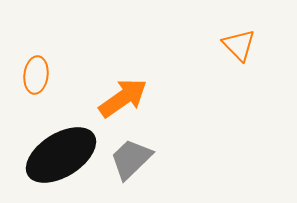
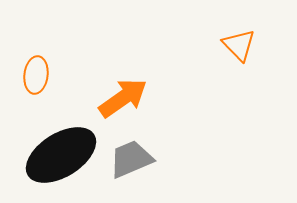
gray trapezoid: rotated 21 degrees clockwise
